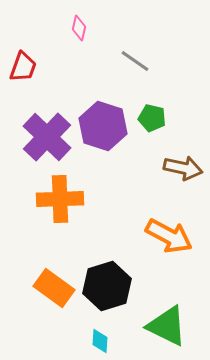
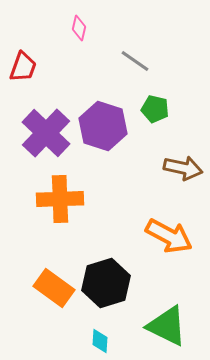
green pentagon: moved 3 px right, 9 px up
purple cross: moved 1 px left, 4 px up
black hexagon: moved 1 px left, 3 px up
